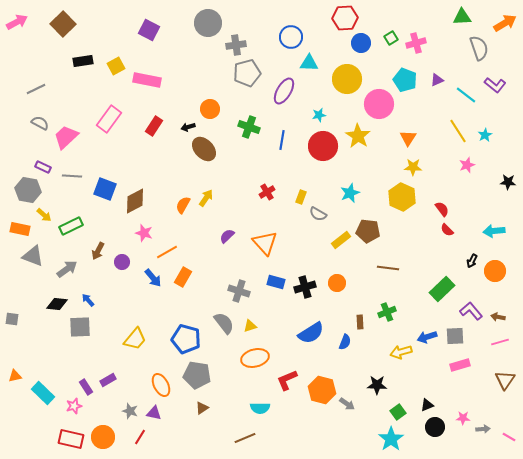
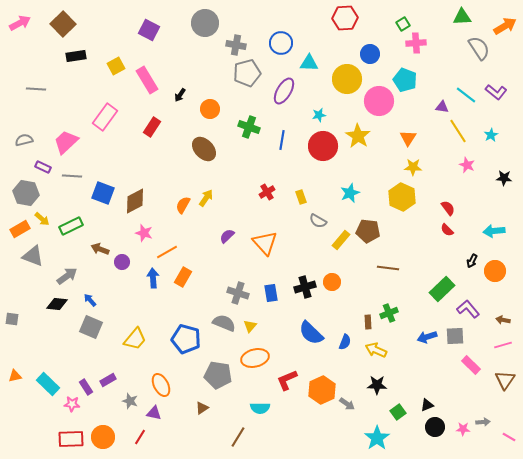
pink arrow at (17, 22): moved 3 px right, 1 px down
gray circle at (208, 23): moved 3 px left
orange arrow at (505, 23): moved 3 px down
blue circle at (291, 37): moved 10 px left, 6 px down
green square at (391, 38): moved 12 px right, 14 px up
blue circle at (361, 43): moved 9 px right, 11 px down
pink cross at (416, 43): rotated 12 degrees clockwise
gray cross at (236, 45): rotated 18 degrees clockwise
gray semicircle at (479, 48): rotated 15 degrees counterclockwise
black rectangle at (83, 61): moved 7 px left, 5 px up
pink rectangle at (147, 80): rotated 48 degrees clockwise
purple triangle at (437, 80): moved 5 px right, 27 px down; rotated 32 degrees clockwise
purple L-shape at (495, 85): moved 1 px right, 7 px down
gray line at (36, 89): rotated 30 degrees clockwise
pink circle at (379, 104): moved 3 px up
pink rectangle at (109, 119): moved 4 px left, 2 px up
gray semicircle at (40, 123): moved 16 px left, 17 px down; rotated 42 degrees counterclockwise
red rectangle at (154, 126): moved 2 px left, 1 px down
black arrow at (188, 127): moved 8 px left, 32 px up; rotated 40 degrees counterclockwise
cyan star at (485, 135): moved 6 px right
pink trapezoid at (66, 137): moved 5 px down
pink star at (467, 165): rotated 28 degrees counterclockwise
black star at (508, 182): moved 4 px left, 4 px up
blue square at (105, 189): moved 2 px left, 4 px down
gray hexagon at (28, 190): moved 2 px left, 3 px down
yellow rectangle at (301, 197): rotated 40 degrees counterclockwise
red semicircle at (442, 209): moved 6 px right, 1 px up
gray semicircle at (318, 214): moved 7 px down
yellow arrow at (44, 215): moved 2 px left, 4 px down
orange rectangle at (20, 229): rotated 42 degrees counterclockwise
yellow rectangle at (341, 240): rotated 12 degrees counterclockwise
brown arrow at (98, 251): moved 2 px right, 2 px up; rotated 84 degrees clockwise
gray arrow at (67, 269): moved 7 px down
blue arrow at (153, 278): rotated 144 degrees counterclockwise
blue rectangle at (276, 282): moved 5 px left, 11 px down; rotated 66 degrees clockwise
orange circle at (337, 283): moved 5 px left, 1 px up
gray cross at (239, 291): moved 1 px left, 2 px down
blue arrow at (88, 300): moved 2 px right
purple L-shape at (471, 311): moved 3 px left, 2 px up
green cross at (387, 312): moved 2 px right, 1 px down
brown arrow at (498, 317): moved 5 px right, 3 px down
brown rectangle at (360, 322): moved 8 px right
gray semicircle at (224, 323): rotated 30 degrees counterclockwise
yellow triangle at (250, 326): rotated 32 degrees counterclockwise
gray square at (80, 327): moved 11 px right; rotated 25 degrees clockwise
blue semicircle at (311, 333): rotated 76 degrees clockwise
pink line at (500, 342): moved 3 px right, 3 px down
yellow arrow at (401, 352): moved 25 px left, 2 px up; rotated 40 degrees clockwise
pink rectangle at (460, 365): moved 11 px right; rotated 60 degrees clockwise
gray pentagon at (197, 375): moved 21 px right
orange hexagon at (322, 390): rotated 20 degrees clockwise
cyan rectangle at (43, 393): moved 5 px right, 9 px up
pink star at (74, 406): moved 2 px left, 2 px up; rotated 21 degrees clockwise
gray star at (130, 411): moved 10 px up
pink star at (463, 418): moved 11 px down
gray arrow at (483, 429): moved 7 px up
brown line at (245, 438): moved 7 px left, 1 px up; rotated 35 degrees counterclockwise
red rectangle at (71, 439): rotated 15 degrees counterclockwise
cyan star at (391, 439): moved 14 px left, 1 px up
